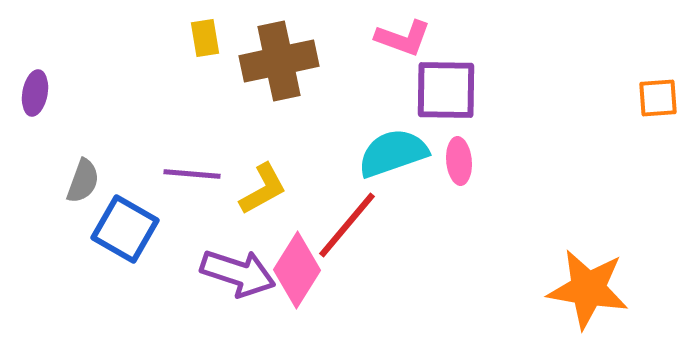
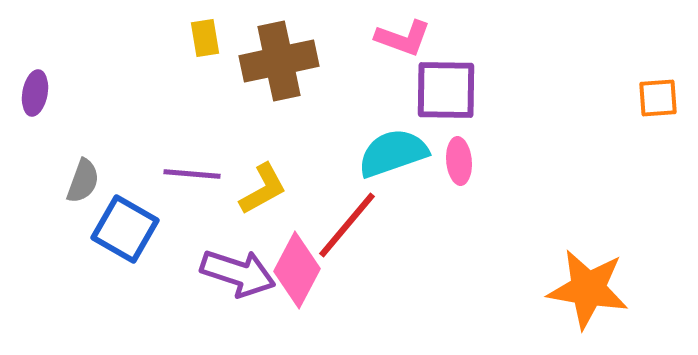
pink diamond: rotated 4 degrees counterclockwise
